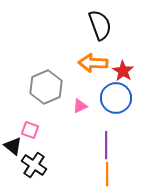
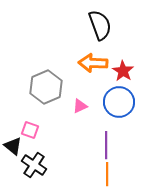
blue circle: moved 3 px right, 4 px down
